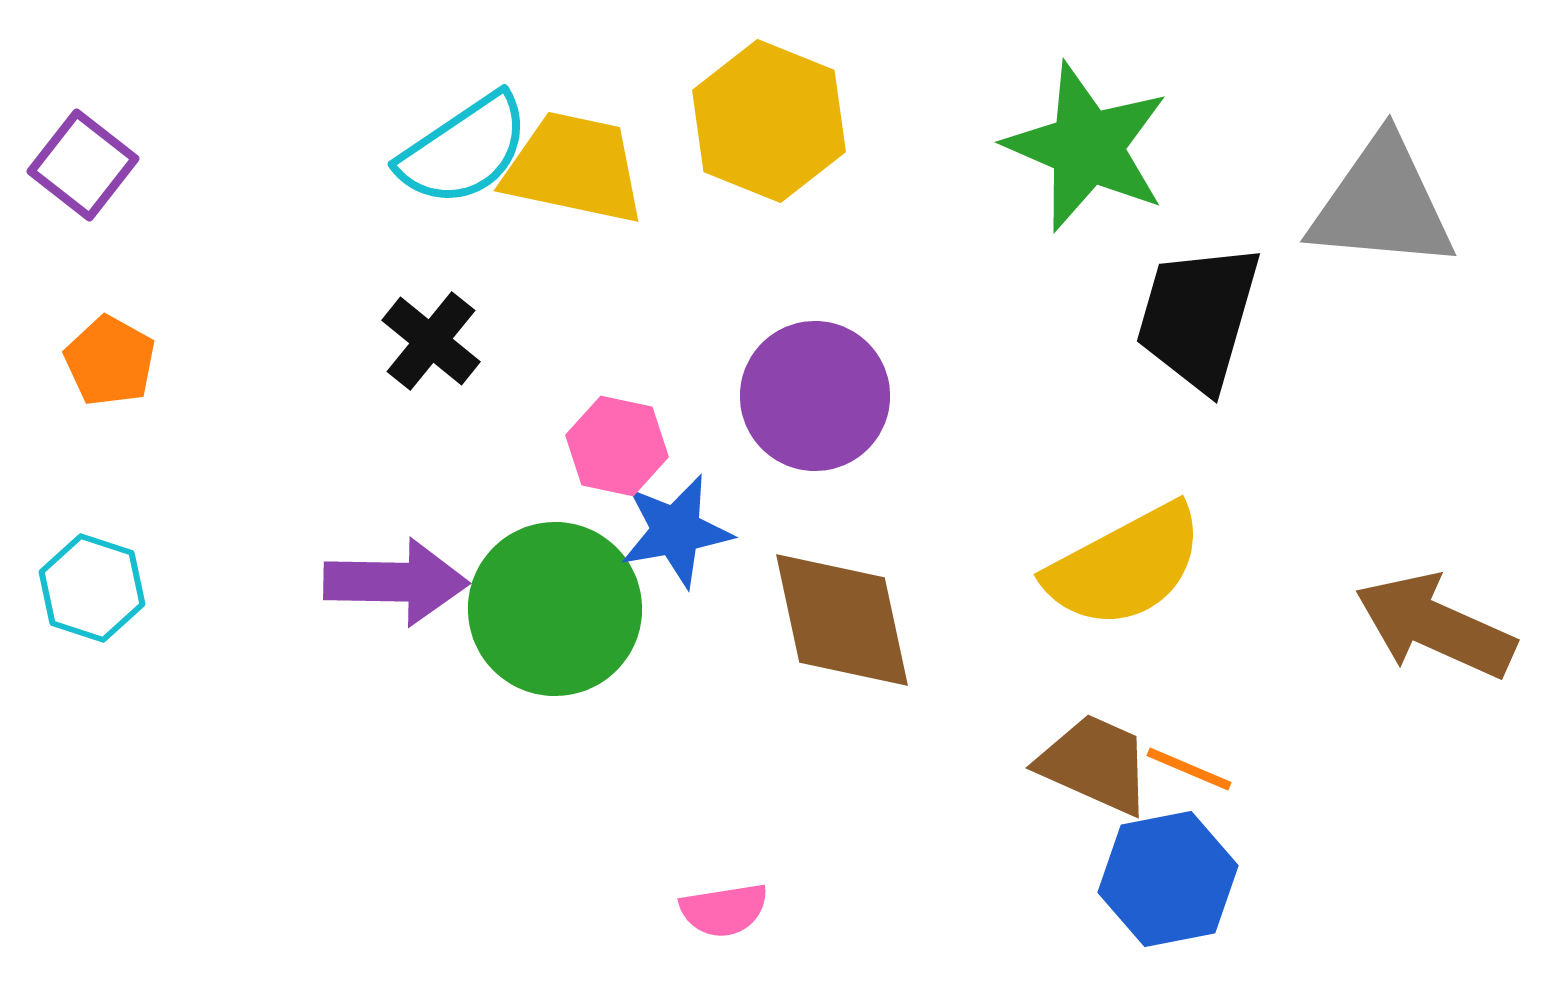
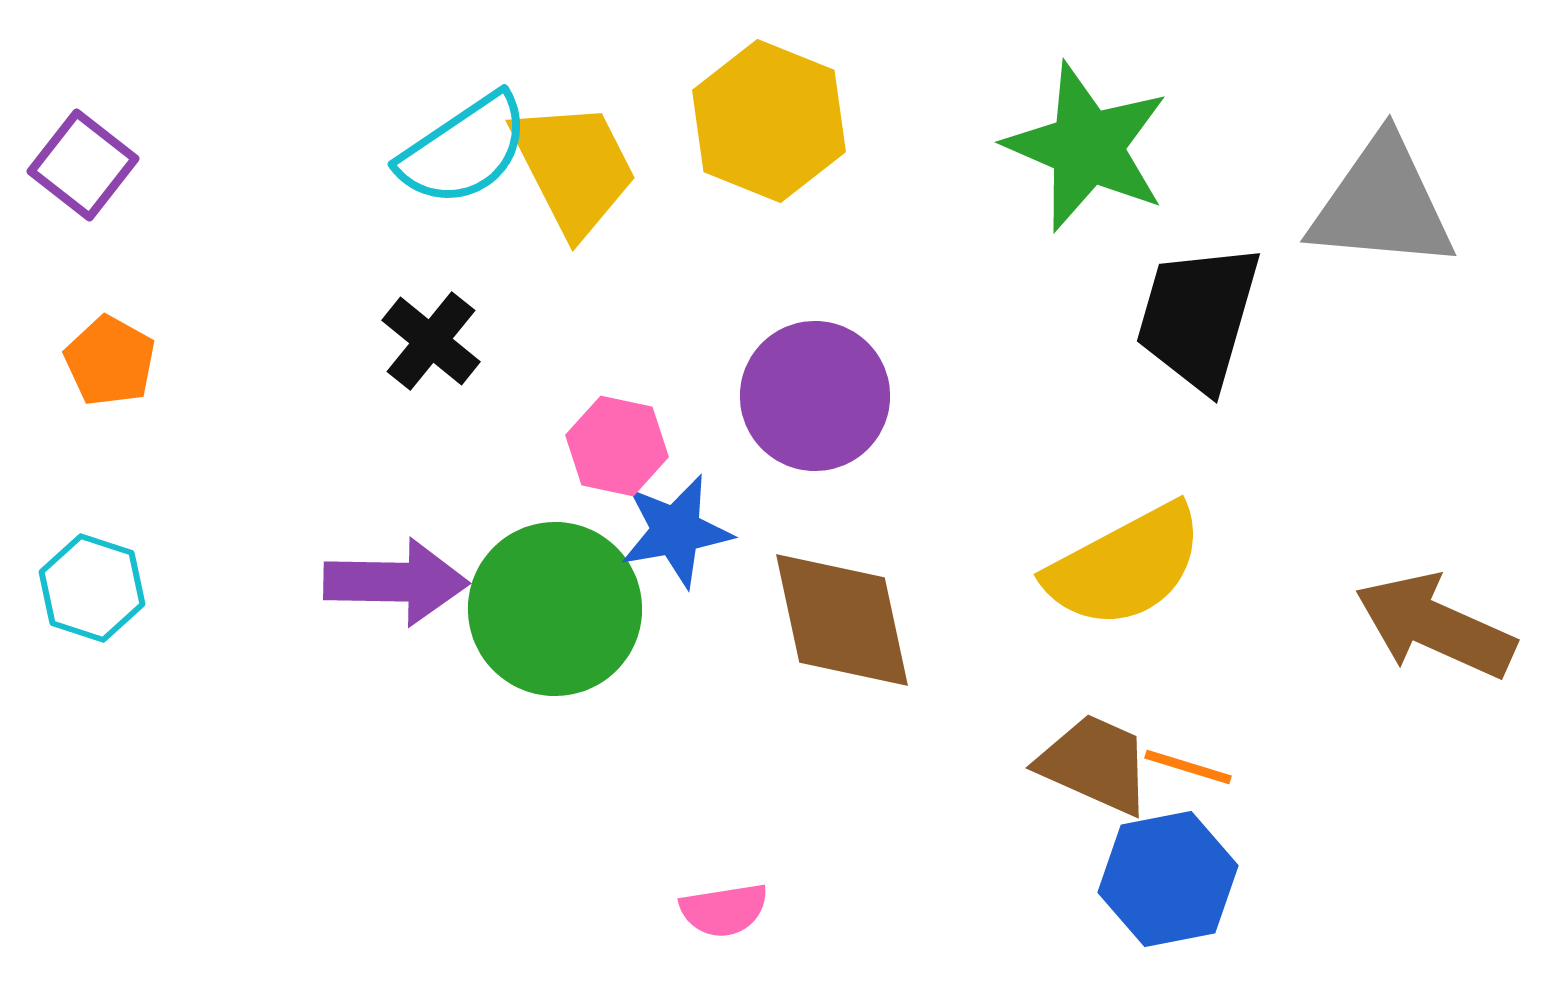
yellow trapezoid: rotated 51 degrees clockwise
orange line: moved 1 px left, 2 px up; rotated 6 degrees counterclockwise
